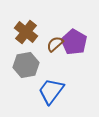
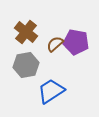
purple pentagon: moved 2 px right; rotated 20 degrees counterclockwise
blue trapezoid: rotated 20 degrees clockwise
